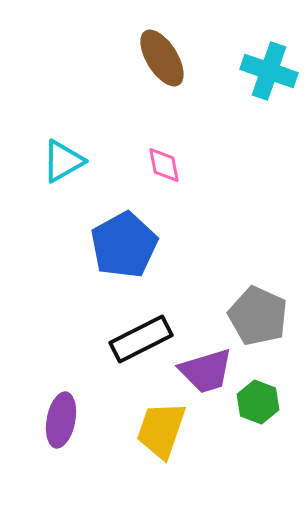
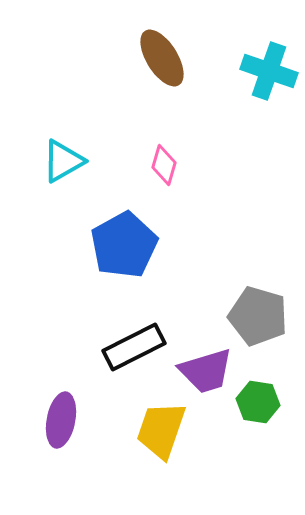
pink diamond: rotated 27 degrees clockwise
gray pentagon: rotated 8 degrees counterclockwise
black rectangle: moved 7 px left, 8 px down
green hexagon: rotated 12 degrees counterclockwise
